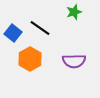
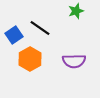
green star: moved 2 px right, 1 px up
blue square: moved 1 px right, 2 px down; rotated 18 degrees clockwise
